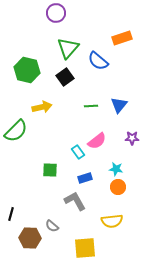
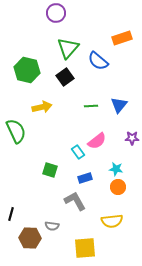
green semicircle: rotated 70 degrees counterclockwise
green square: rotated 14 degrees clockwise
gray semicircle: rotated 32 degrees counterclockwise
